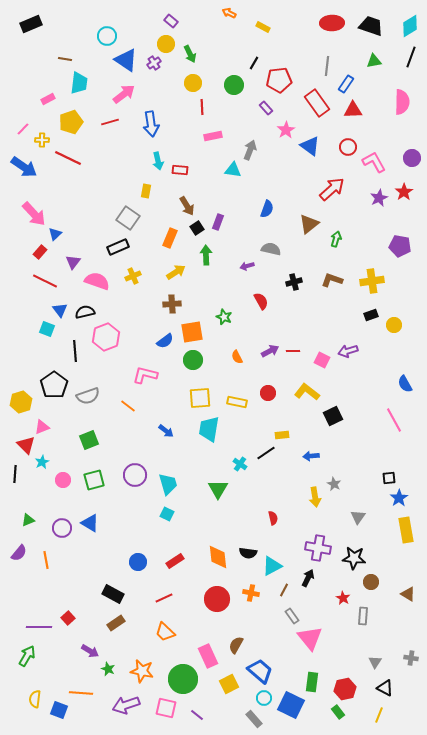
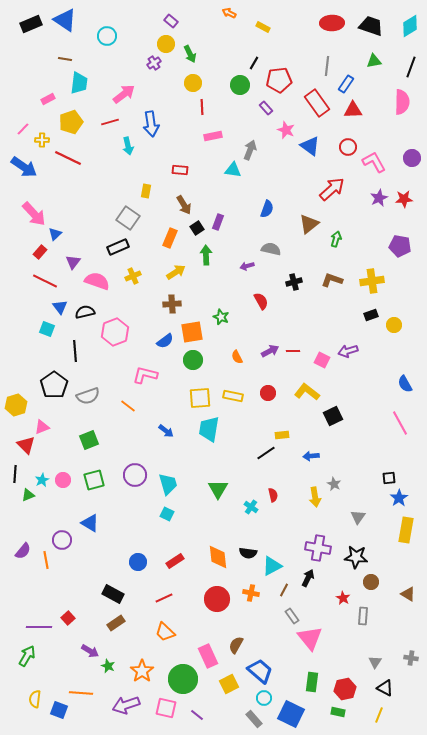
black line at (411, 57): moved 10 px down
blue triangle at (126, 60): moved 61 px left, 40 px up
green circle at (234, 85): moved 6 px right
pink star at (286, 130): rotated 18 degrees counterclockwise
cyan arrow at (158, 161): moved 30 px left, 15 px up
red star at (404, 192): moved 7 px down; rotated 30 degrees clockwise
brown arrow at (187, 206): moved 3 px left, 1 px up
blue triangle at (60, 310): moved 3 px up
green star at (224, 317): moved 3 px left
pink hexagon at (106, 337): moved 9 px right, 5 px up
yellow hexagon at (21, 402): moved 5 px left, 3 px down
yellow rectangle at (237, 402): moved 4 px left, 6 px up
pink line at (394, 420): moved 6 px right, 3 px down
cyan star at (42, 462): moved 18 px down
cyan cross at (240, 464): moved 11 px right, 43 px down
red semicircle at (273, 518): moved 23 px up
green triangle at (28, 520): moved 25 px up
purple circle at (62, 528): moved 12 px down
yellow rectangle at (406, 530): rotated 20 degrees clockwise
purple semicircle at (19, 553): moved 4 px right, 2 px up
black star at (354, 558): moved 2 px right, 1 px up
green star at (108, 669): moved 3 px up
orange star at (142, 671): rotated 25 degrees clockwise
blue square at (291, 705): moved 9 px down
green rectangle at (338, 712): rotated 40 degrees counterclockwise
